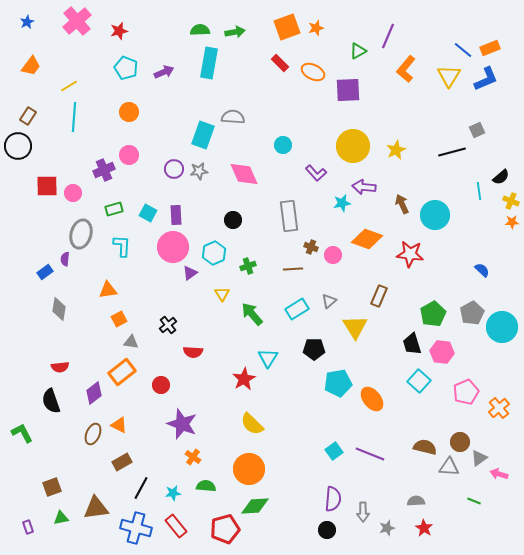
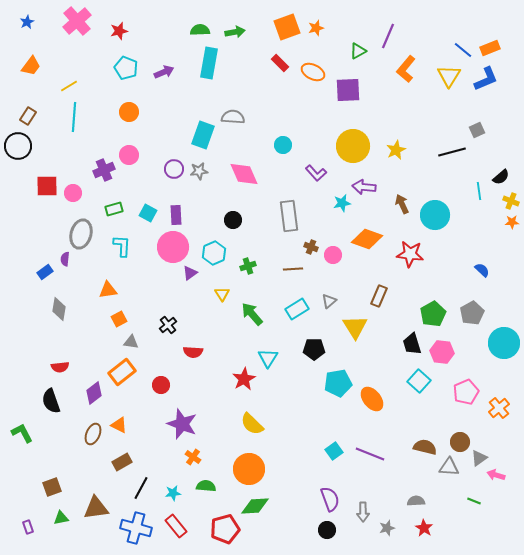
cyan circle at (502, 327): moved 2 px right, 16 px down
pink arrow at (499, 474): moved 3 px left, 1 px down
purple semicircle at (333, 499): moved 3 px left; rotated 25 degrees counterclockwise
